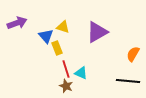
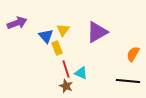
yellow triangle: moved 3 px down; rotated 48 degrees clockwise
